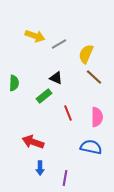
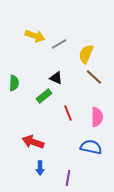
purple line: moved 3 px right
